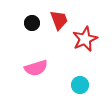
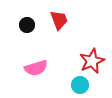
black circle: moved 5 px left, 2 px down
red star: moved 7 px right, 22 px down
